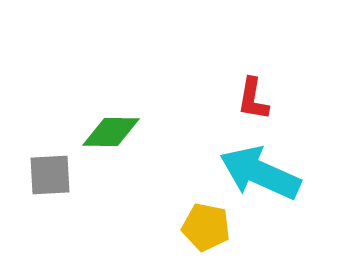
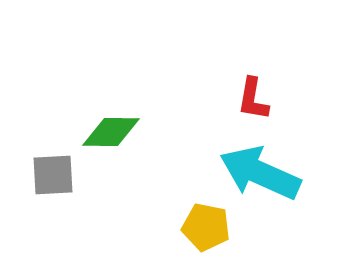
gray square: moved 3 px right
